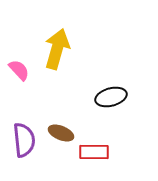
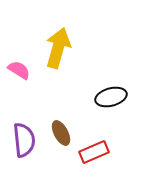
yellow arrow: moved 1 px right, 1 px up
pink semicircle: rotated 15 degrees counterclockwise
brown ellipse: rotated 40 degrees clockwise
red rectangle: rotated 24 degrees counterclockwise
